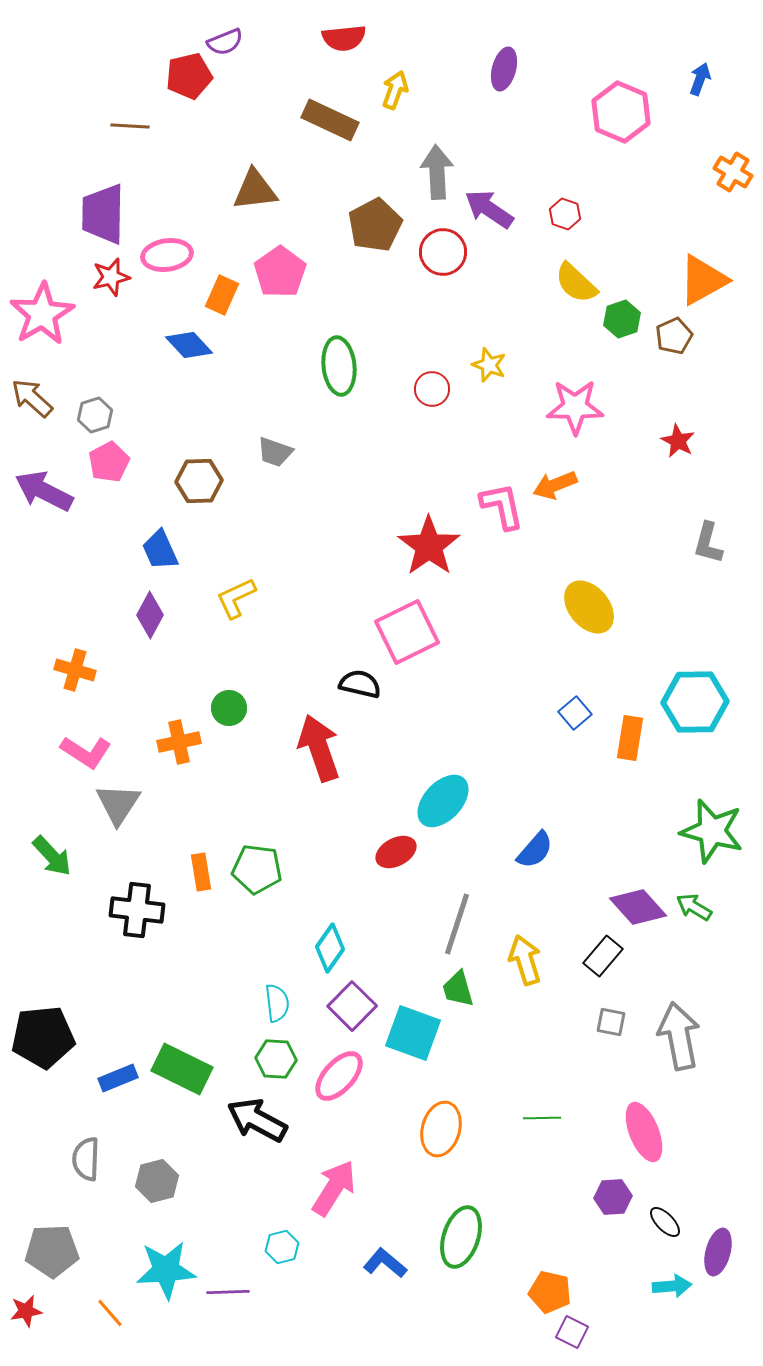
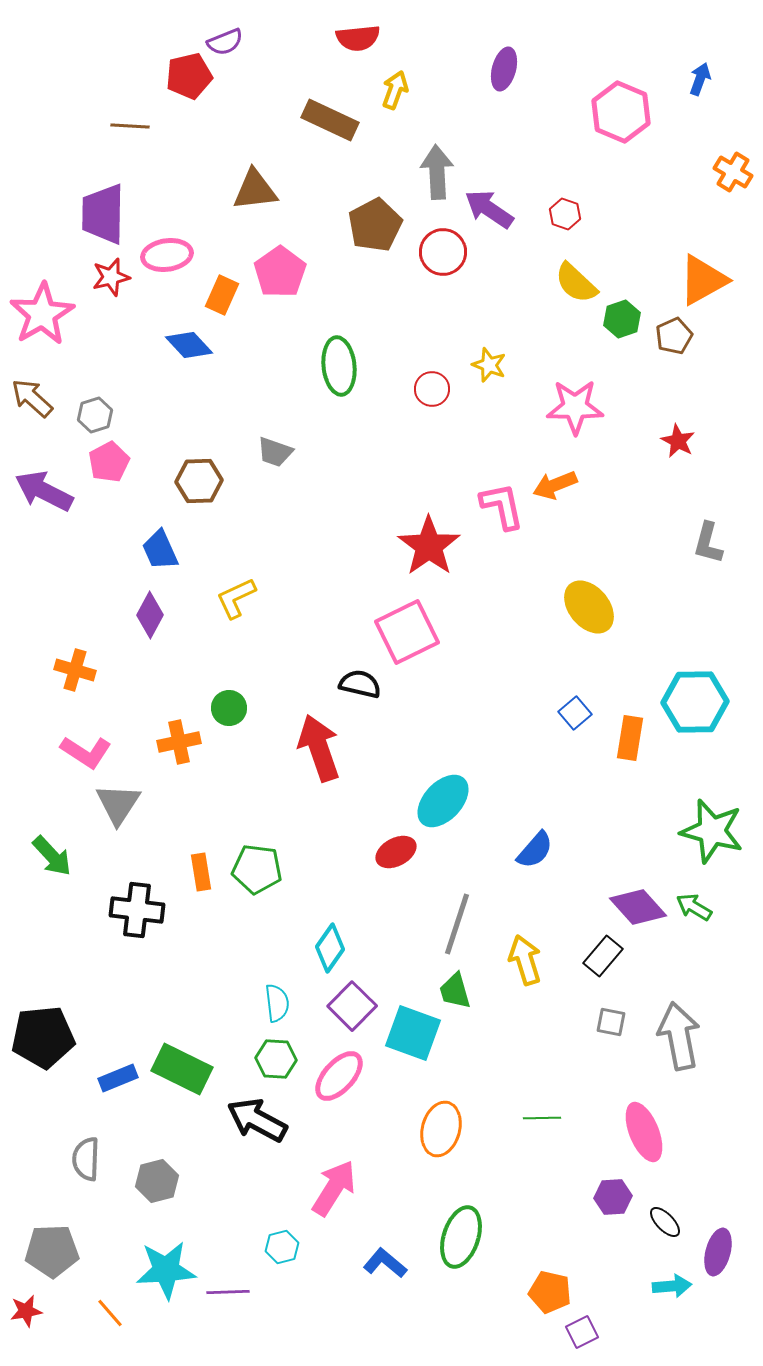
red semicircle at (344, 38): moved 14 px right
green trapezoid at (458, 989): moved 3 px left, 2 px down
purple square at (572, 1332): moved 10 px right; rotated 36 degrees clockwise
